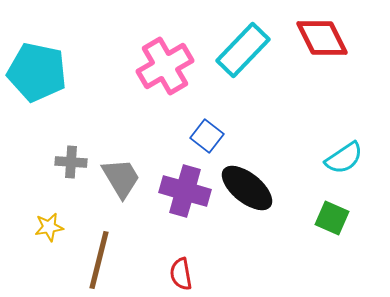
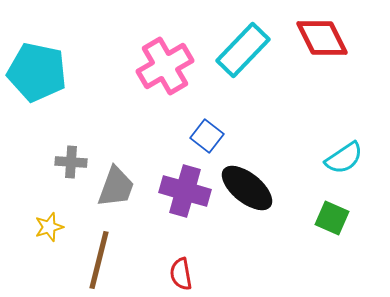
gray trapezoid: moved 5 px left, 9 px down; rotated 51 degrees clockwise
yellow star: rotated 8 degrees counterclockwise
